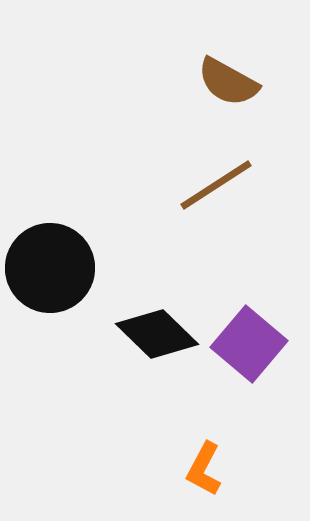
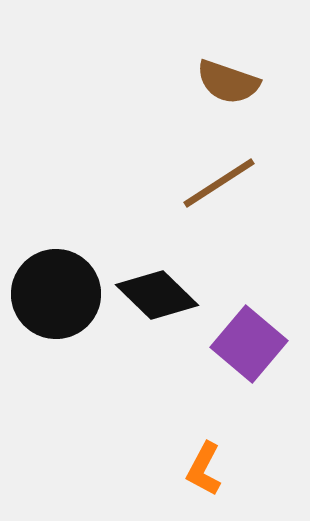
brown semicircle: rotated 10 degrees counterclockwise
brown line: moved 3 px right, 2 px up
black circle: moved 6 px right, 26 px down
black diamond: moved 39 px up
